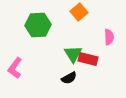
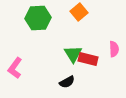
green hexagon: moved 7 px up
pink semicircle: moved 5 px right, 12 px down
black semicircle: moved 2 px left, 4 px down
